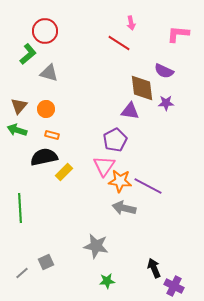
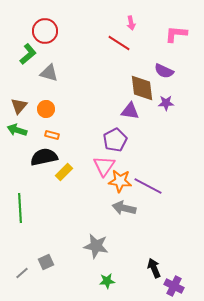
pink L-shape: moved 2 px left
